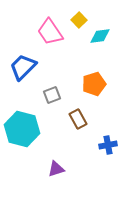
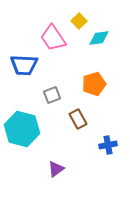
yellow square: moved 1 px down
pink trapezoid: moved 3 px right, 6 px down
cyan diamond: moved 1 px left, 2 px down
blue trapezoid: moved 1 px right, 2 px up; rotated 132 degrees counterclockwise
purple triangle: rotated 18 degrees counterclockwise
